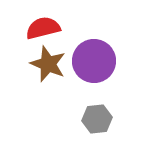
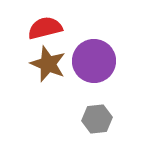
red semicircle: moved 2 px right
